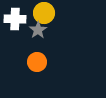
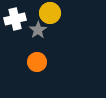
yellow circle: moved 6 px right
white cross: rotated 15 degrees counterclockwise
